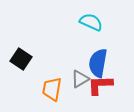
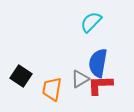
cyan semicircle: rotated 70 degrees counterclockwise
black square: moved 17 px down
